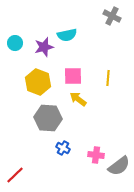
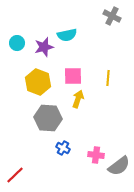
cyan circle: moved 2 px right
yellow arrow: rotated 72 degrees clockwise
